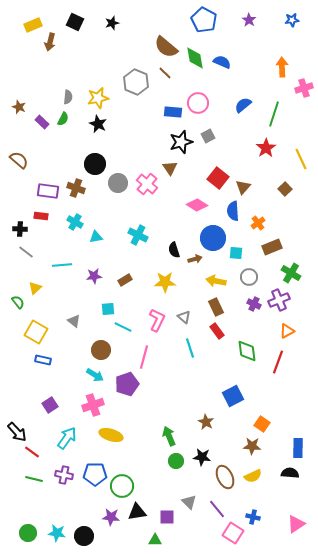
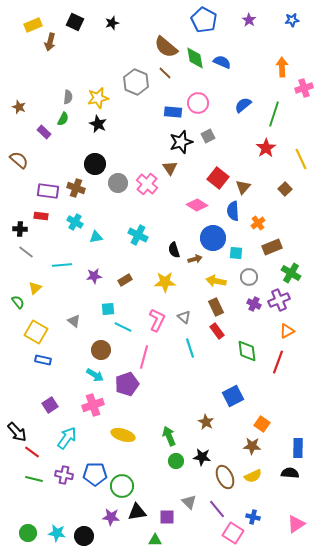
purple rectangle at (42, 122): moved 2 px right, 10 px down
yellow ellipse at (111, 435): moved 12 px right
